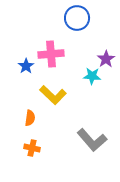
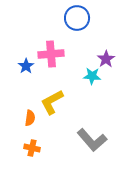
yellow L-shape: moved 1 px left, 7 px down; rotated 108 degrees clockwise
